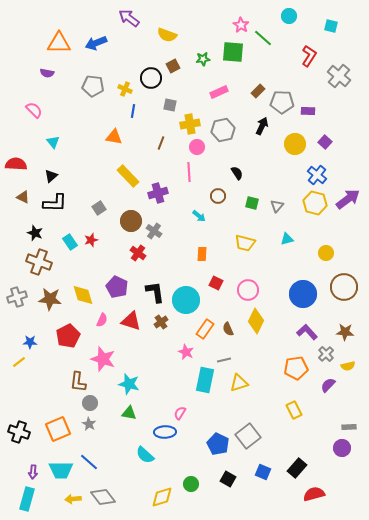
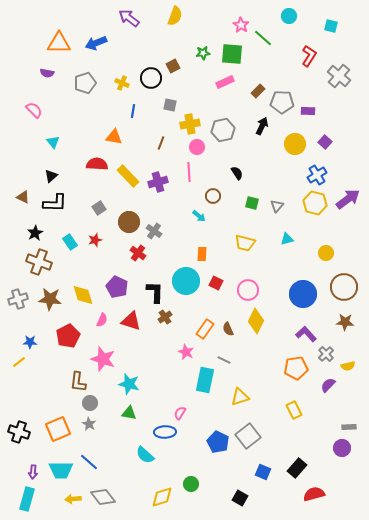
yellow semicircle at (167, 35): moved 8 px right, 19 px up; rotated 90 degrees counterclockwise
green square at (233, 52): moved 1 px left, 2 px down
green star at (203, 59): moved 6 px up
gray pentagon at (93, 86): moved 8 px left, 3 px up; rotated 25 degrees counterclockwise
yellow cross at (125, 89): moved 3 px left, 6 px up
pink rectangle at (219, 92): moved 6 px right, 10 px up
red semicircle at (16, 164): moved 81 px right
blue cross at (317, 175): rotated 18 degrees clockwise
purple cross at (158, 193): moved 11 px up
brown circle at (218, 196): moved 5 px left
brown circle at (131, 221): moved 2 px left, 1 px down
black star at (35, 233): rotated 21 degrees clockwise
red star at (91, 240): moved 4 px right
black L-shape at (155, 292): rotated 10 degrees clockwise
gray cross at (17, 297): moved 1 px right, 2 px down
cyan circle at (186, 300): moved 19 px up
brown cross at (161, 322): moved 4 px right, 5 px up
purple L-shape at (307, 332): moved 1 px left, 2 px down
brown star at (345, 332): moved 10 px up
gray line at (224, 360): rotated 40 degrees clockwise
yellow triangle at (239, 383): moved 1 px right, 14 px down
blue pentagon at (218, 444): moved 2 px up
black square at (228, 479): moved 12 px right, 19 px down
